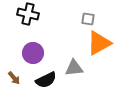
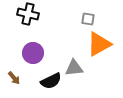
orange triangle: moved 1 px down
black semicircle: moved 5 px right, 1 px down
